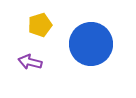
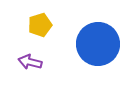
blue circle: moved 7 px right
